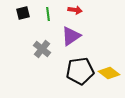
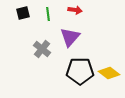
purple triangle: moved 1 px left, 1 px down; rotated 15 degrees counterclockwise
black pentagon: rotated 8 degrees clockwise
